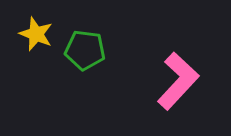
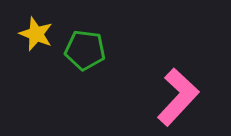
pink L-shape: moved 16 px down
